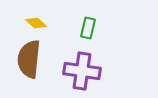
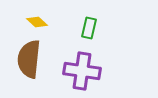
yellow diamond: moved 1 px right, 1 px up
green rectangle: moved 1 px right
